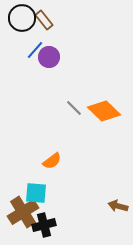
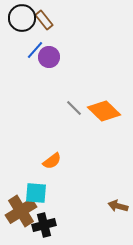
brown cross: moved 2 px left, 1 px up
